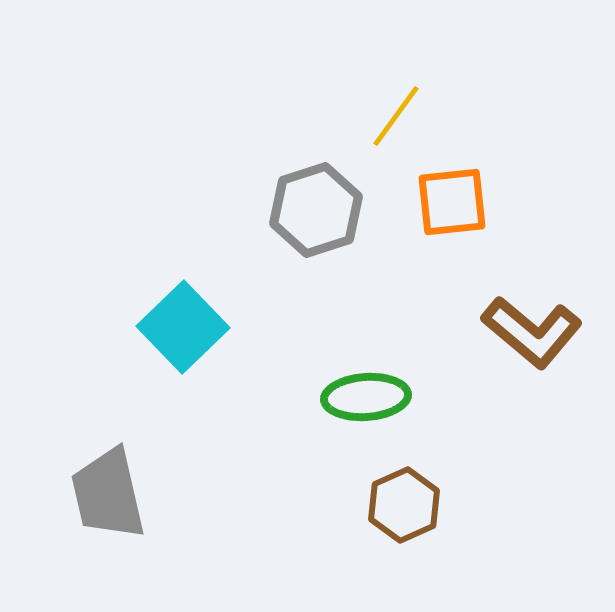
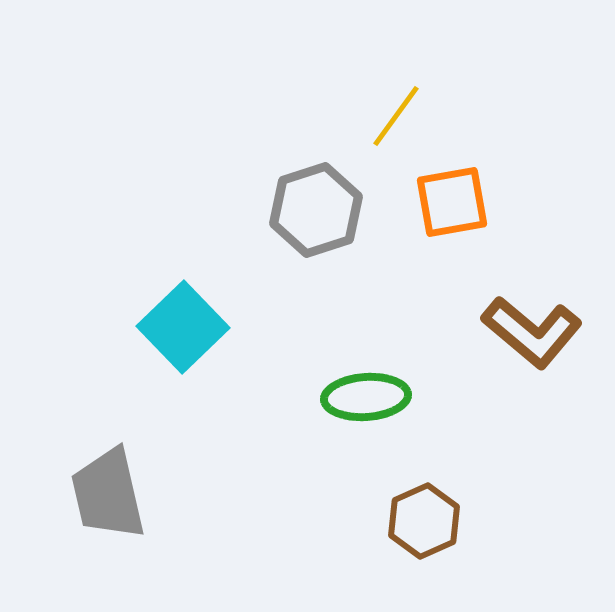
orange square: rotated 4 degrees counterclockwise
brown hexagon: moved 20 px right, 16 px down
